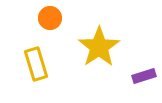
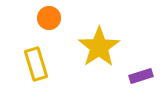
orange circle: moved 1 px left
purple rectangle: moved 3 px left
